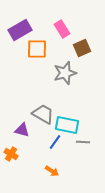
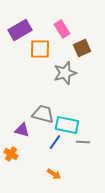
orange square: moved 3 px right
gray trapezoid: rotated 15 degrees counterclockwise
orange arrow: moved 2 px right, 3 px down
